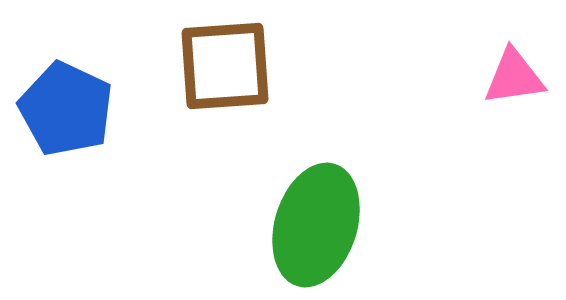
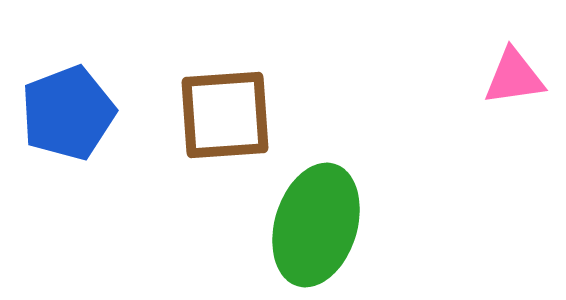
brown square: moved 49 px down
blue pentagon: moved 2 px right, 4 px down; rotated 26 degrees clockwise
